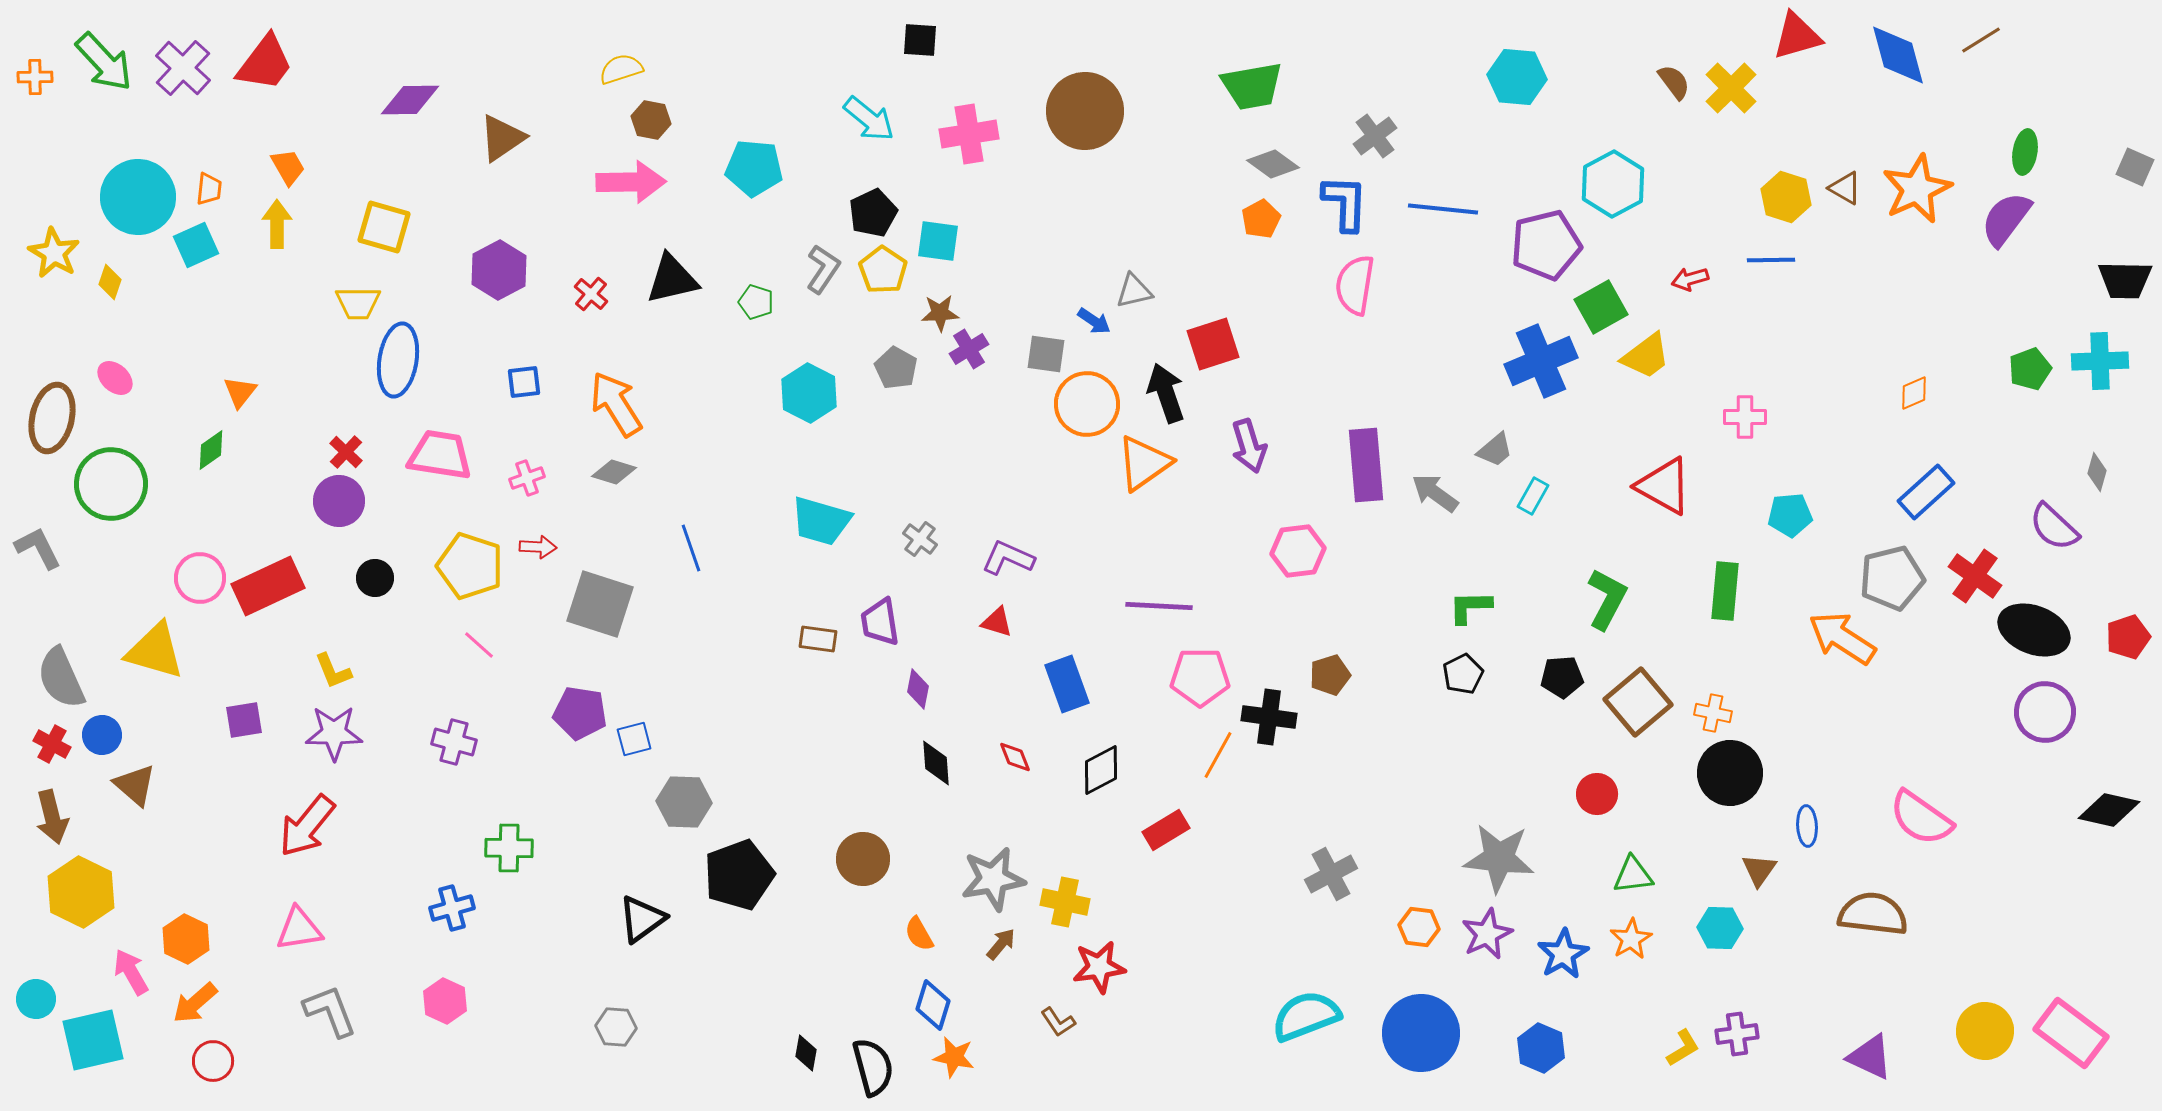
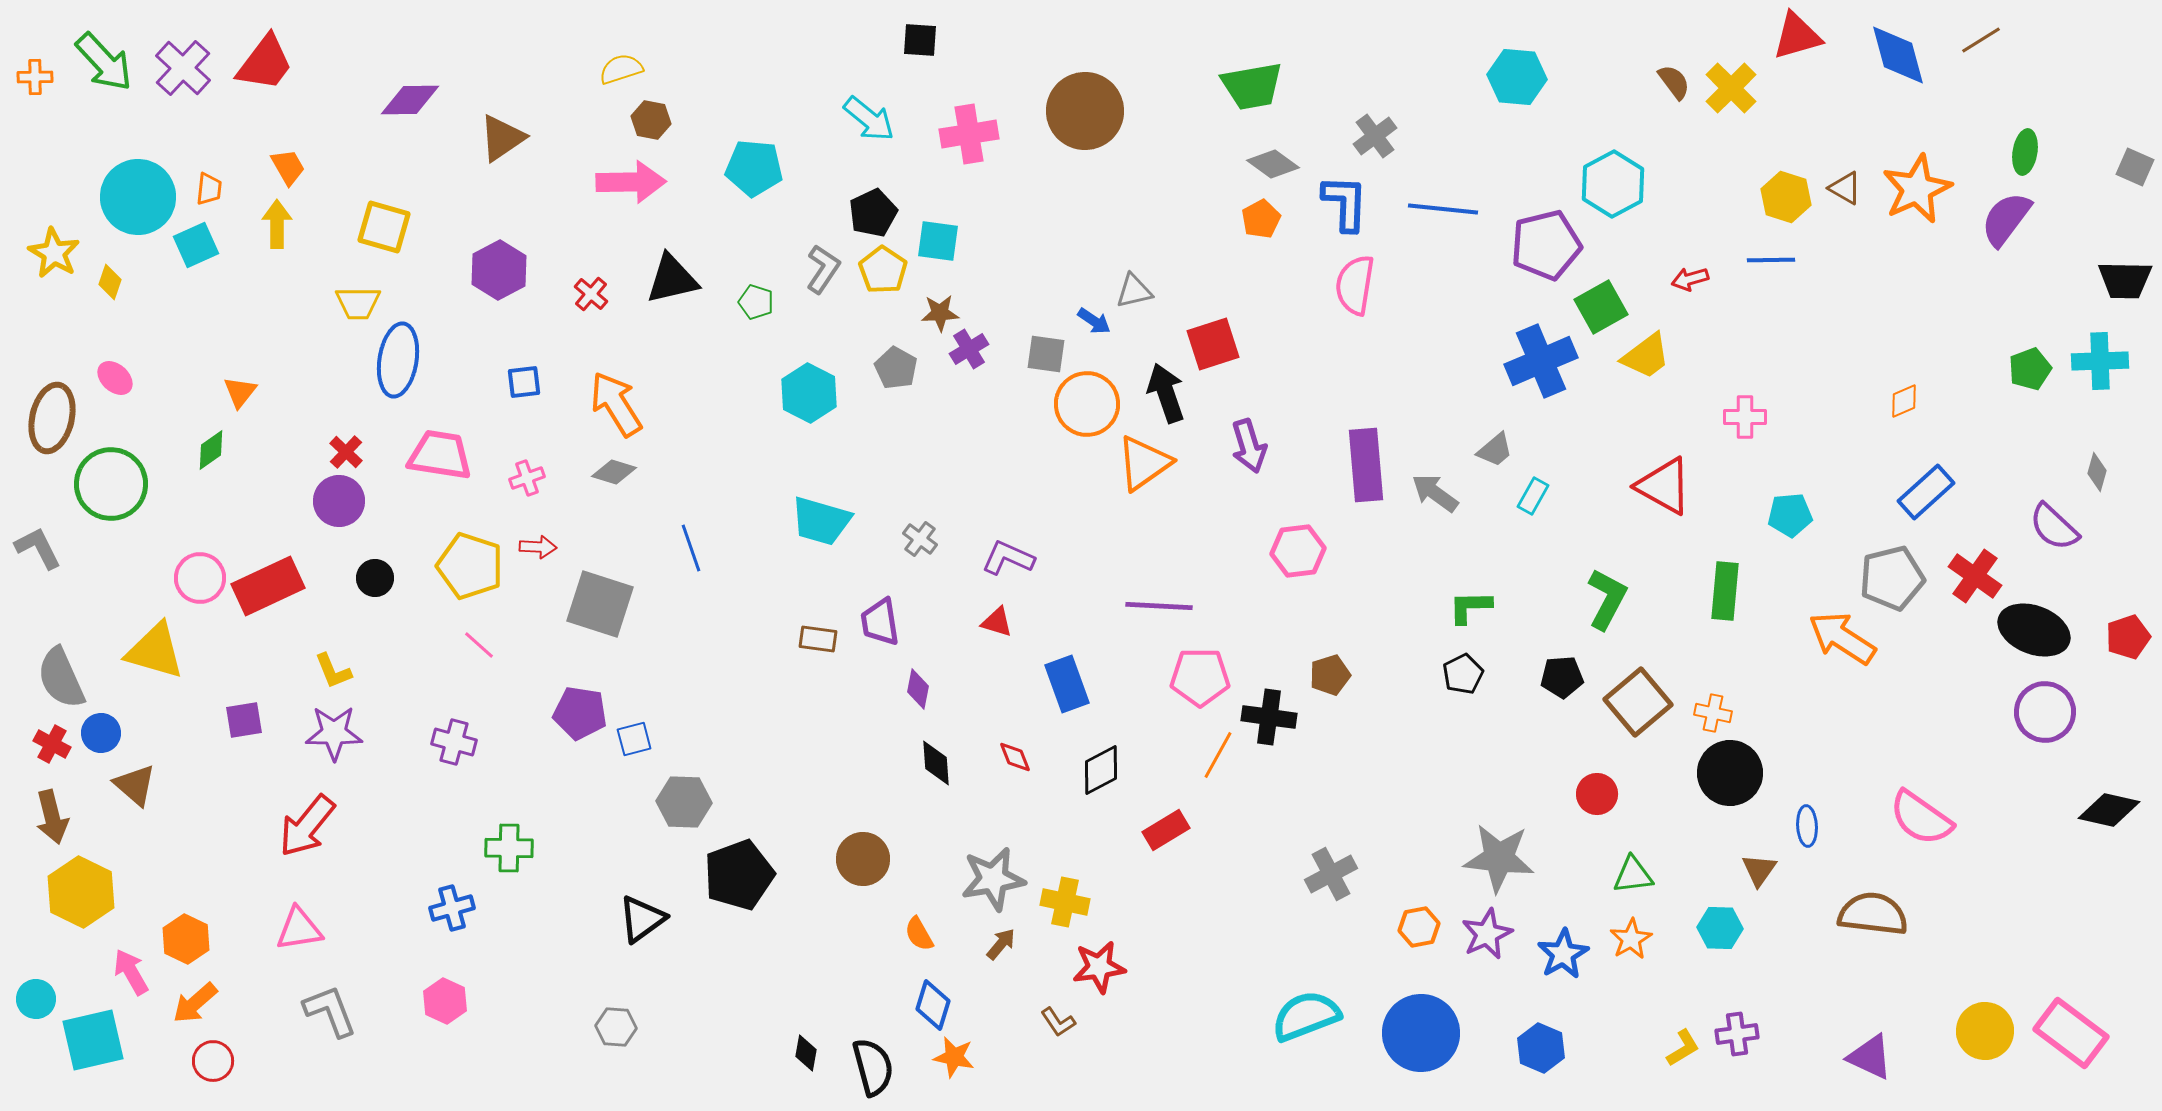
orange diamond at (1914, 393): moved 10 px left, 8 px down
blue circle at (102, 735): moved 1 px left, 2 px up
orange hexagon at (1419, 927): rotated 18 degrees counterclockwise
